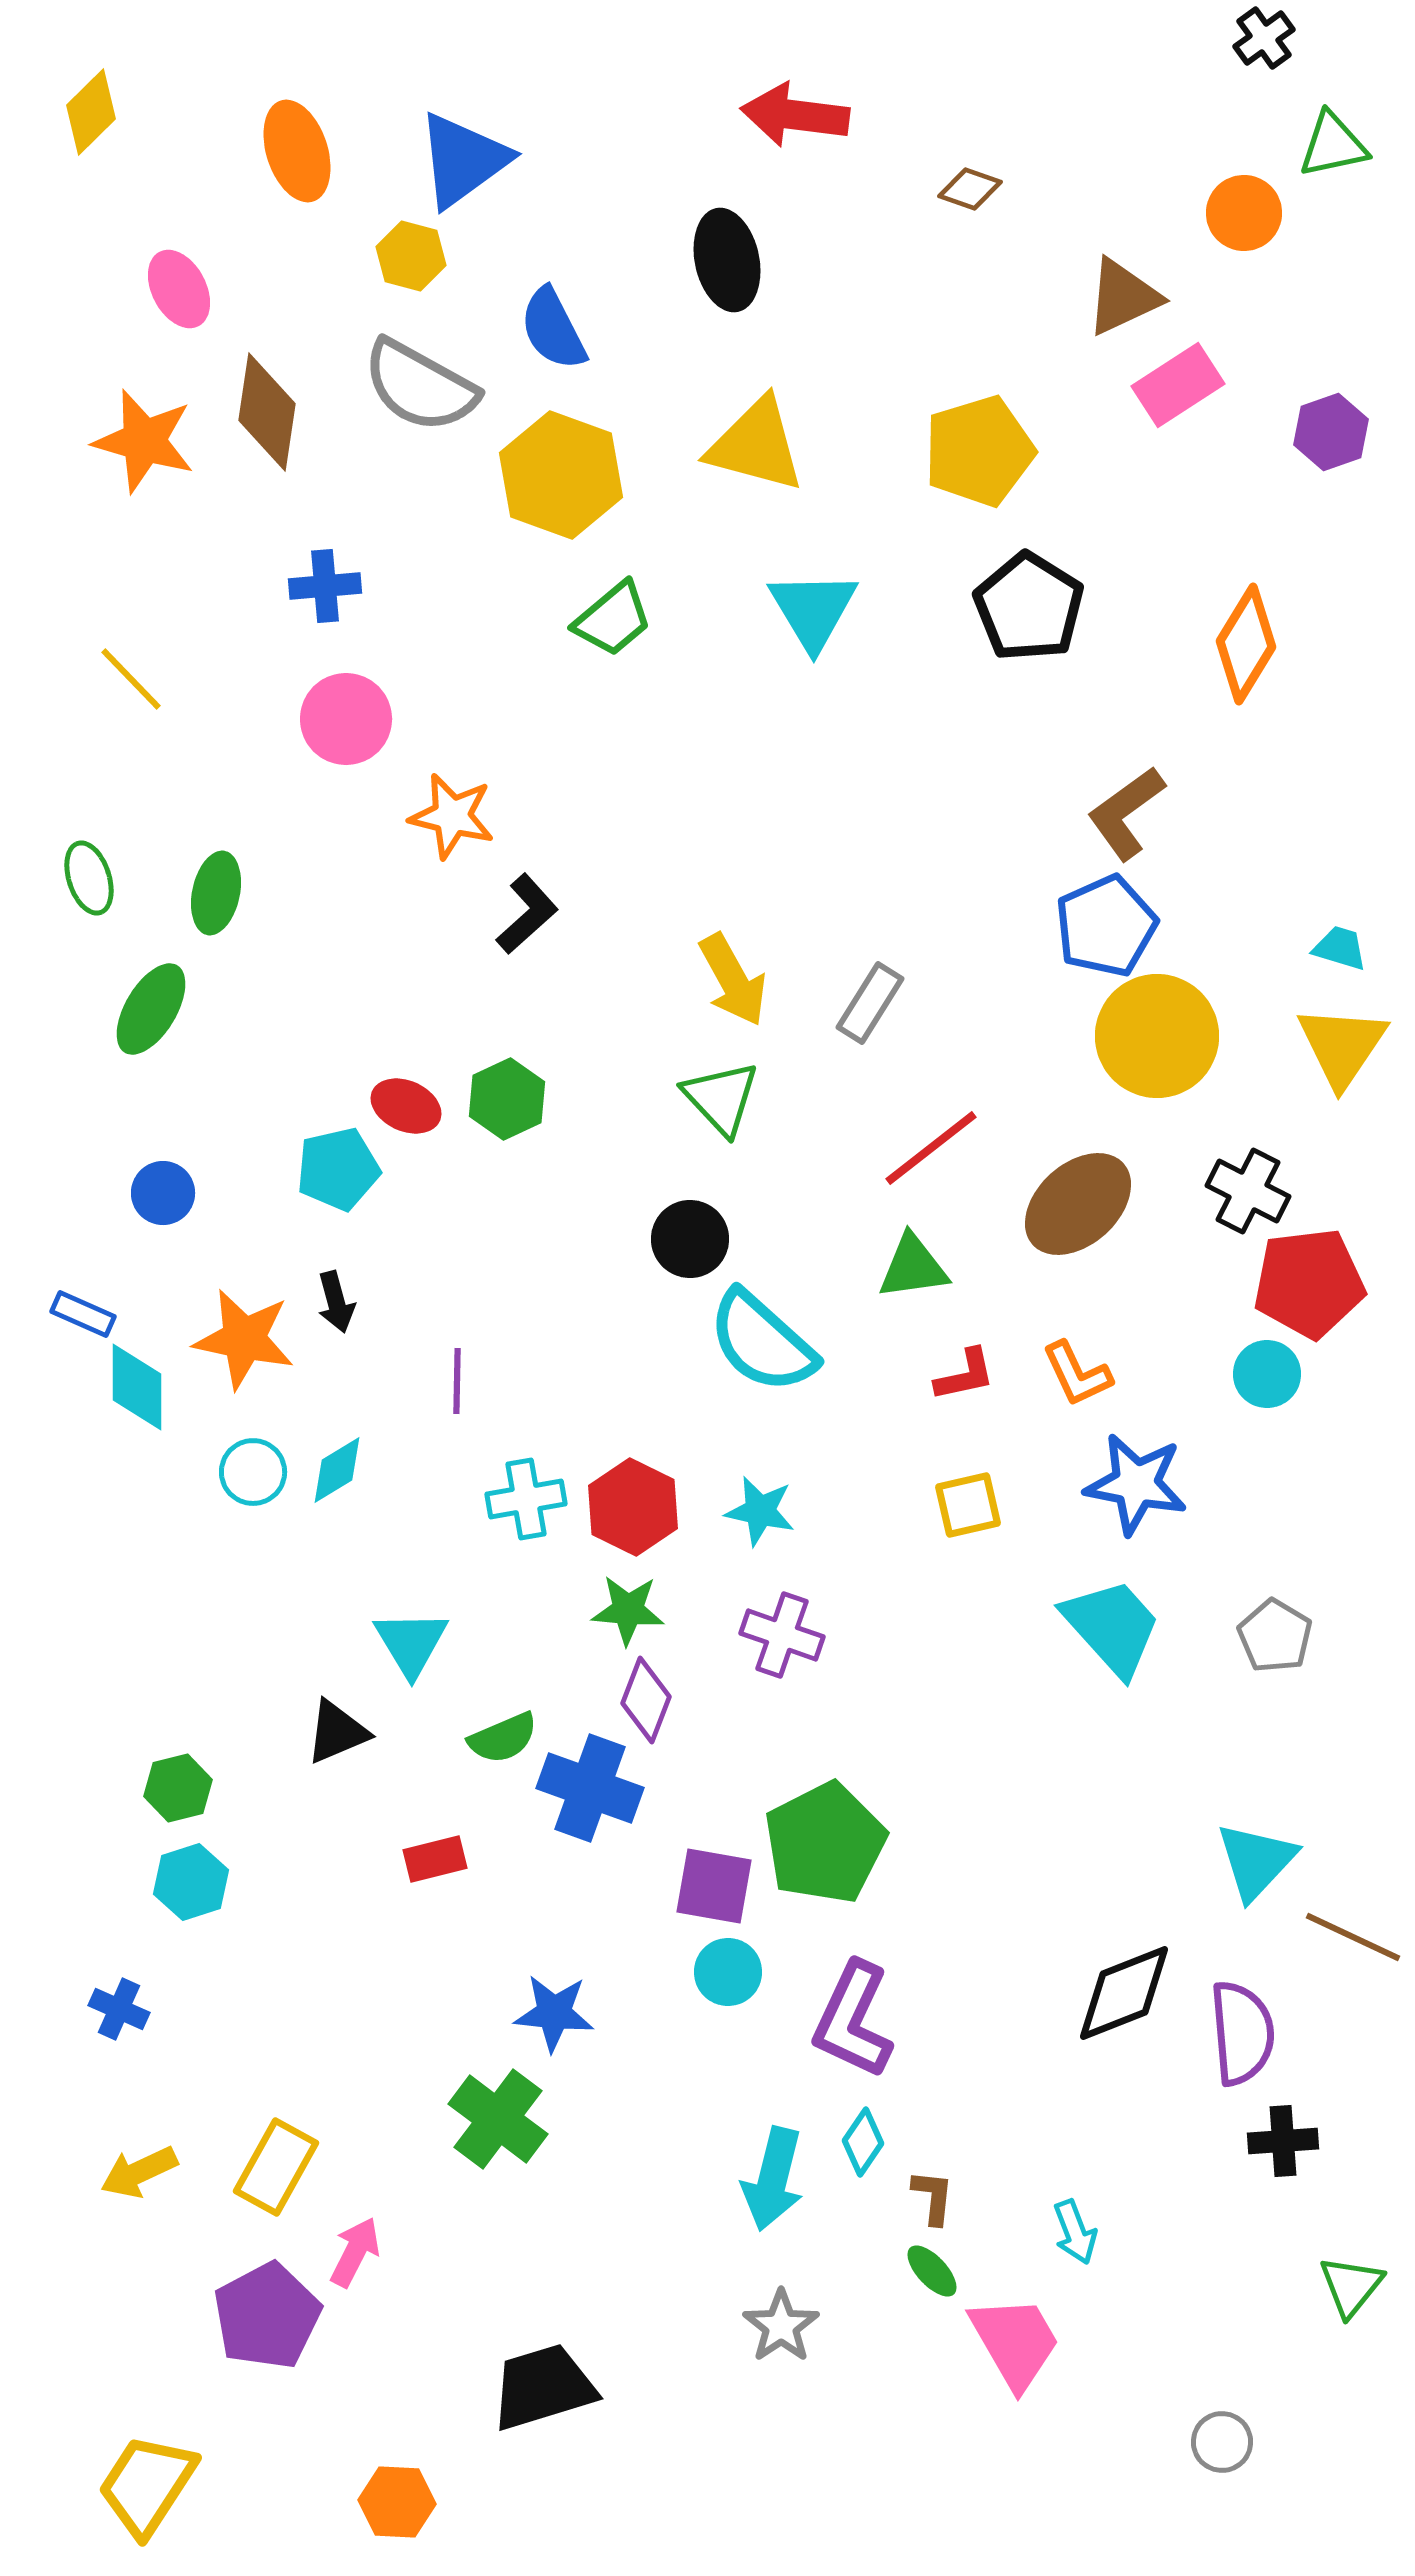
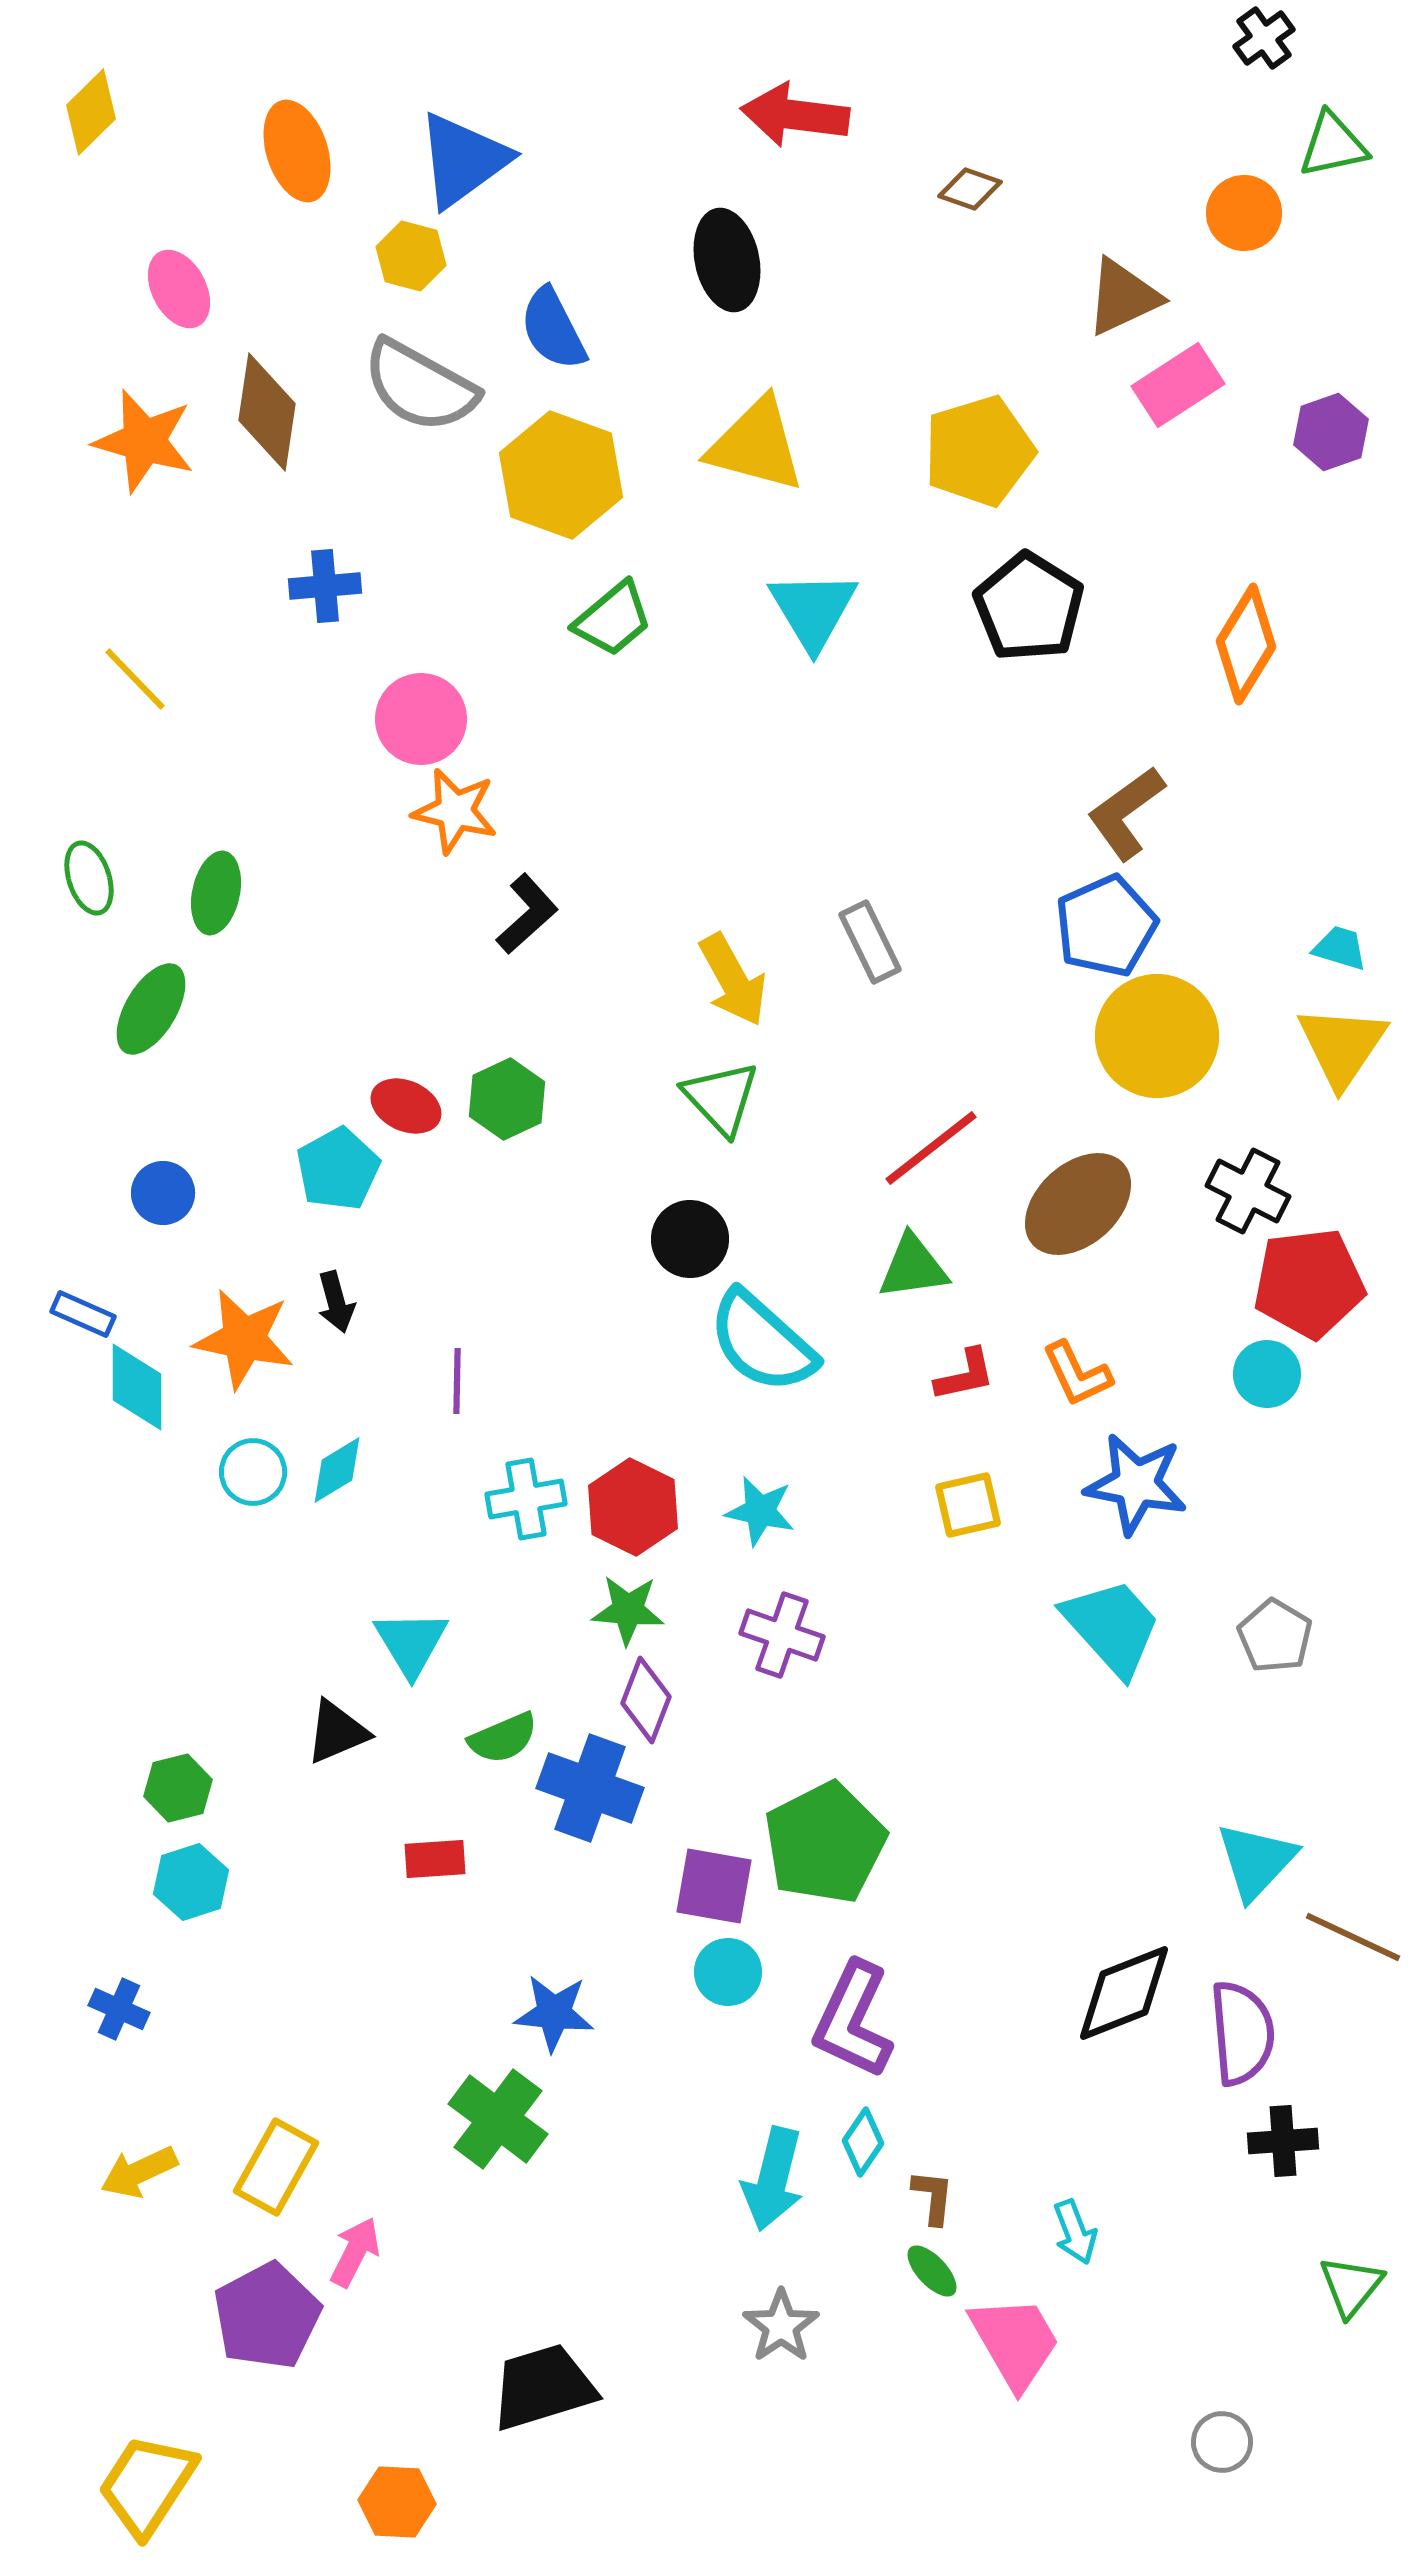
yellow line at (131, 679): moved 4 px right
pink circle at (346, 719): moved 75 px right
orange star at (452, 816): moved 3 px right, 5 px up
gray rectangle at (870, 1003): moved 61 px up; rotated 58 degrees counterclockwise
cyan pentagon at (338, 1169): rotated 16 degrees counterclockwise
red rectangle at (435, 1859): rotated 10 degrees clockwise
